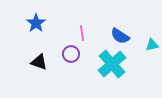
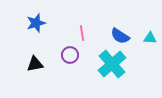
blue star: rotated 18 degrees clockwise
cyan triangle: moved 2 px left, 7 px up; rotated 16 degrees clockwise
purple circle: moved 1 px left, 1 px down
black triangle: moved 4 px left, 2 px down; rotated 30 degrees counterclockwise
